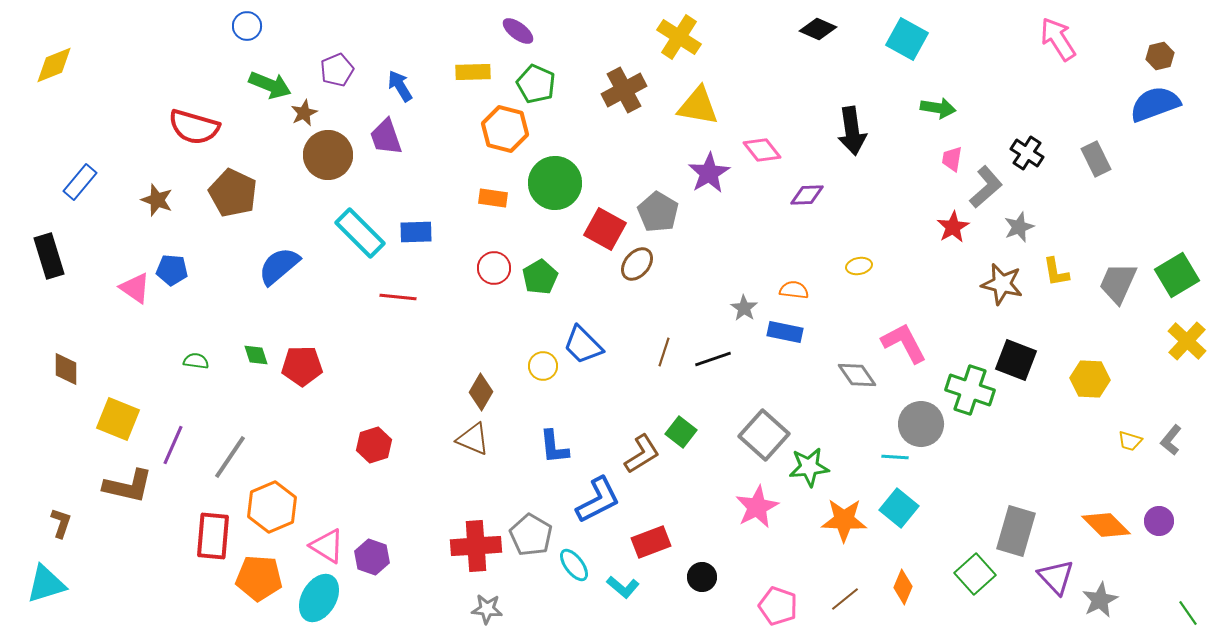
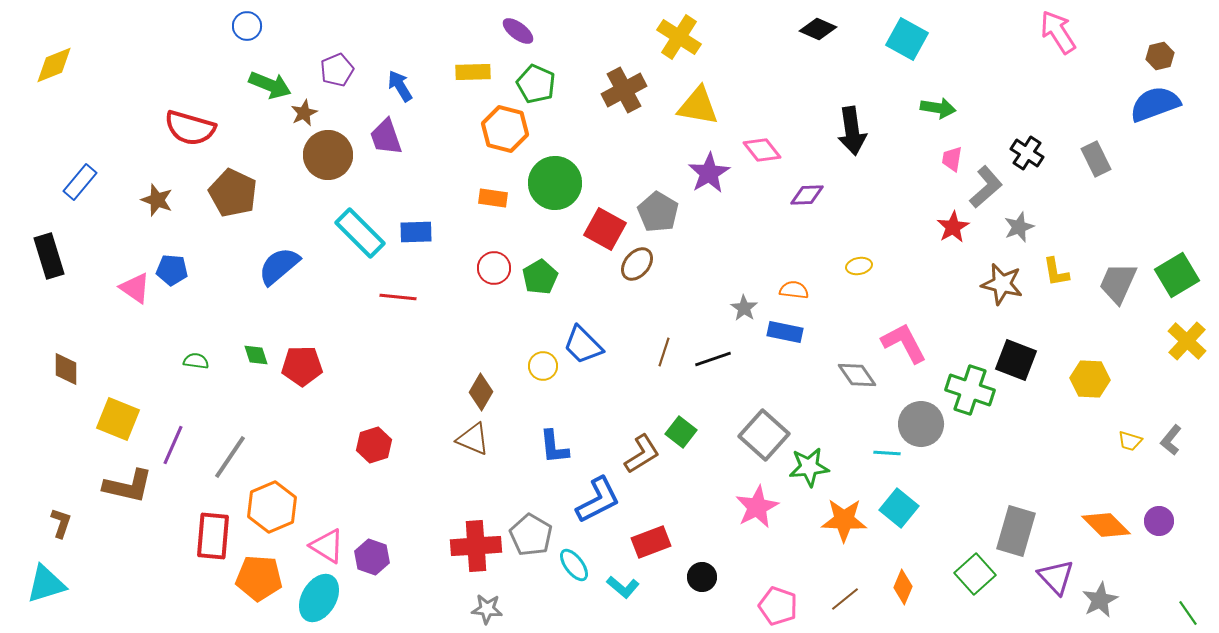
pink arrow at (1058, 39): moved 7 px up
red semicircle at (194, 127): moved 4 px left, 1 px down
cyan line at (895, 457): moved 8 px left, 4 px up
